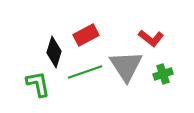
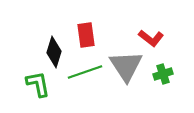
red rectangle: rotated 70 degrees counterclockwise
